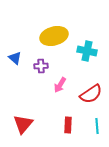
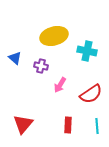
purple cross: rotated 16 degrees clockwise
